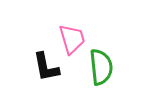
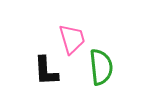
black L-shape: moved 4 px down; rotated 8 degrees clockwise
